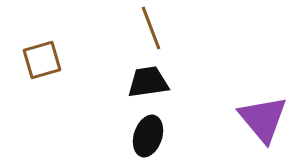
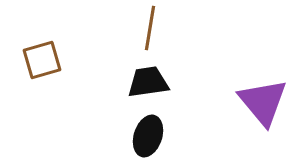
brown line: moved 1 px left; rotated 30 degrees clockwise
purple triangle: moved 17 px up
